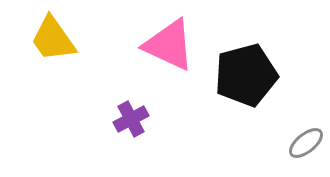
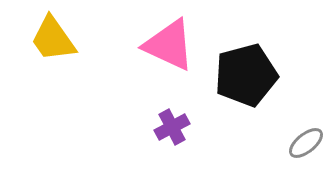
purple cross: moved 41 px right, 8 px down
